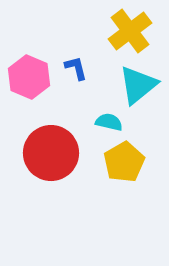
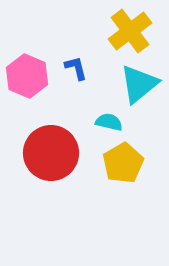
pink hexagon: moved 2 px left, 1 px up
cyan triangle: moved 1 px right, 1 px up
yellow pentagon: moved 1 px left, 1 px down
